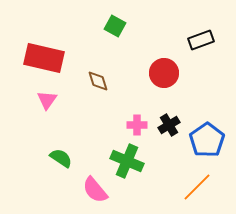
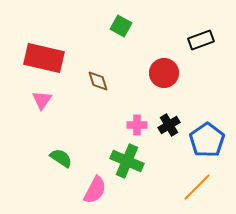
green square: moved 6 px right
pink triangle: moved 5 px left
pink semicircle: rotated 112 degrees counterclockwise
